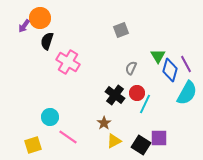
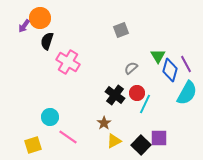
gray semicircle: rotated 24 degrees clockwise
black square: rotated 12 degrees clockwise
